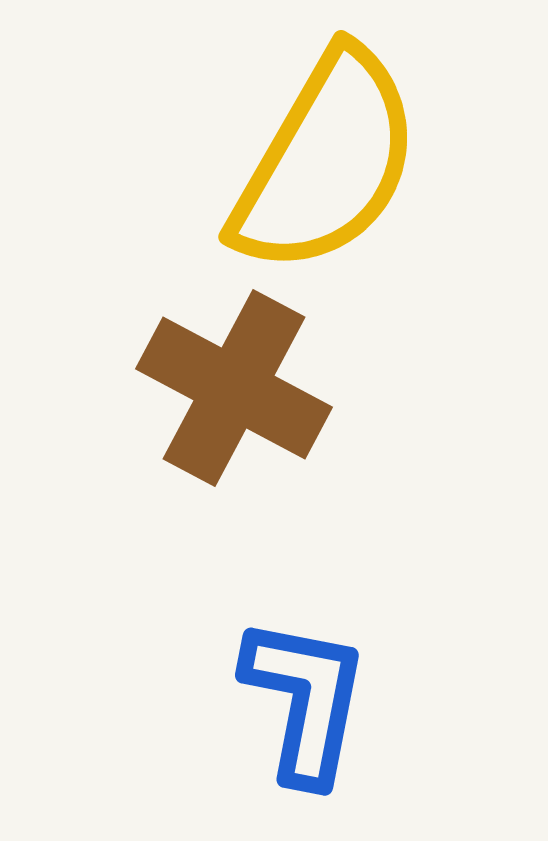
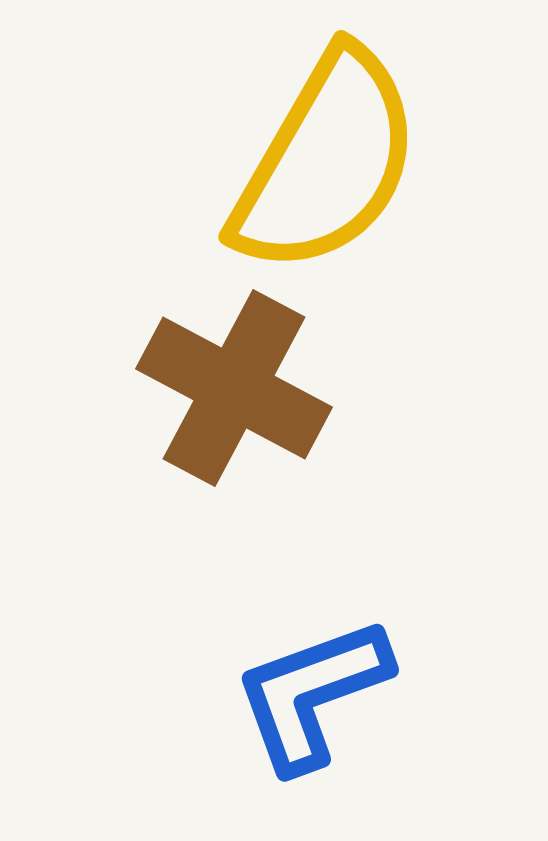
blue L-shape: moved 7 px right, 6 px up; rotated 121 degrees counterclockwise
